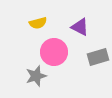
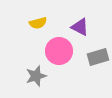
pink circle: moved 5 px right, 1 px up
